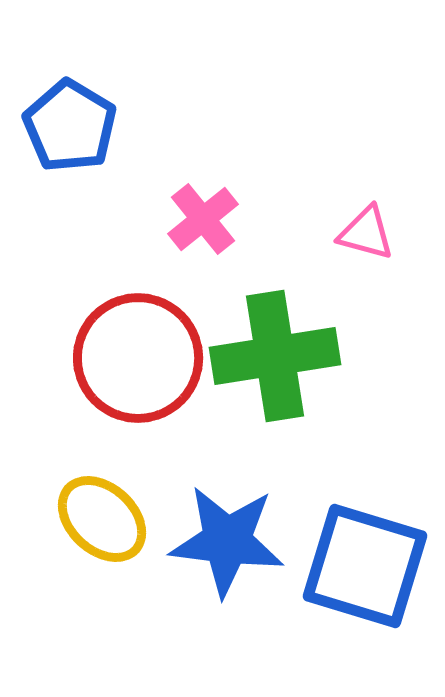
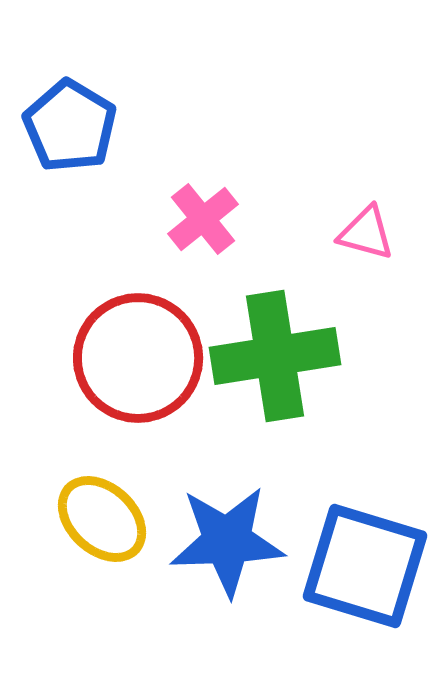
blue star: rotated 9 degrees counterclockwise
